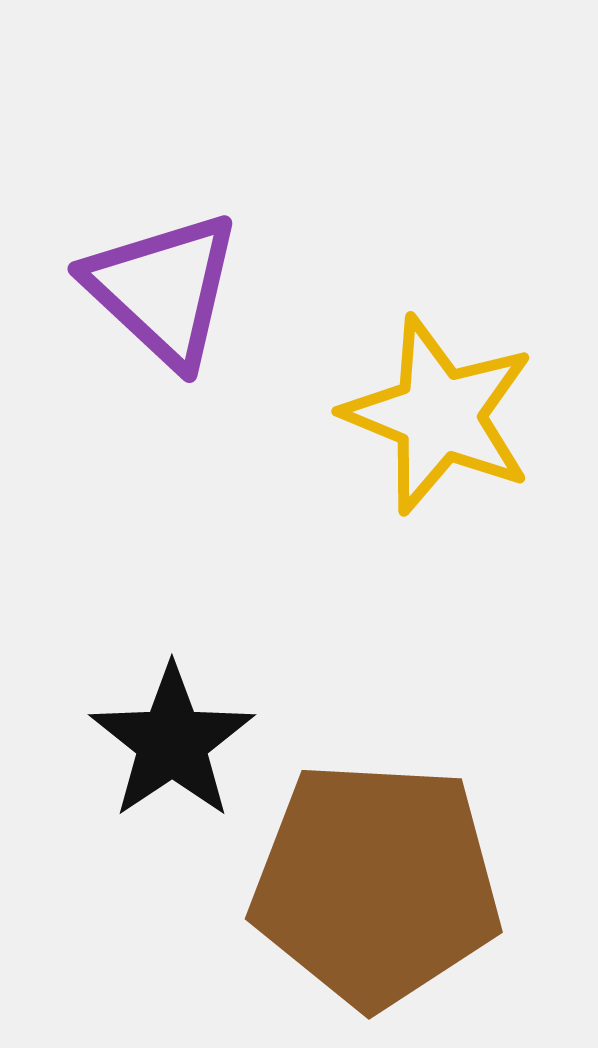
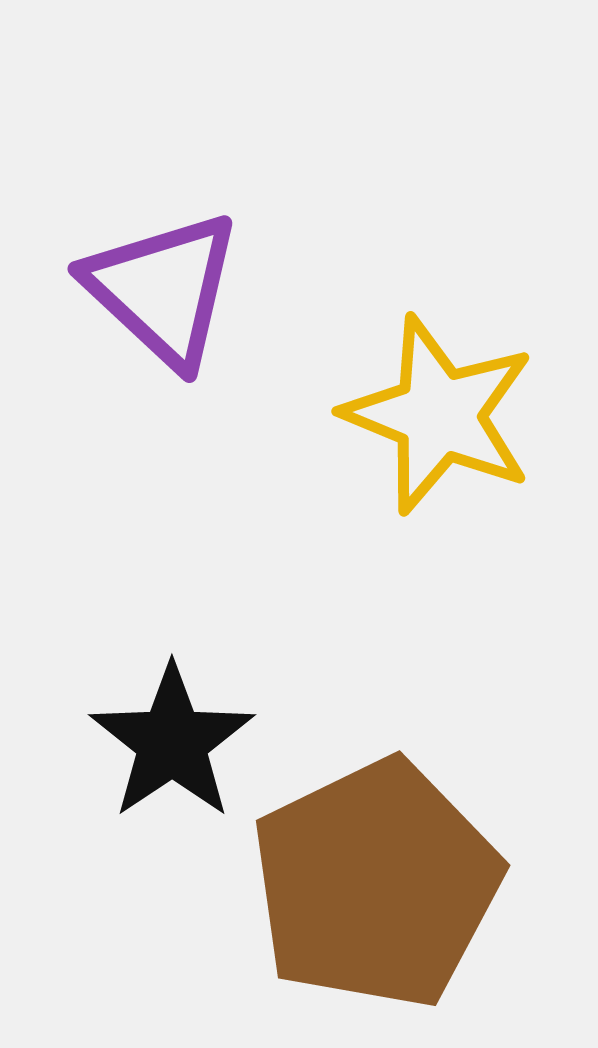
brown pentagon: rotated 29 degrees counterclockwise
